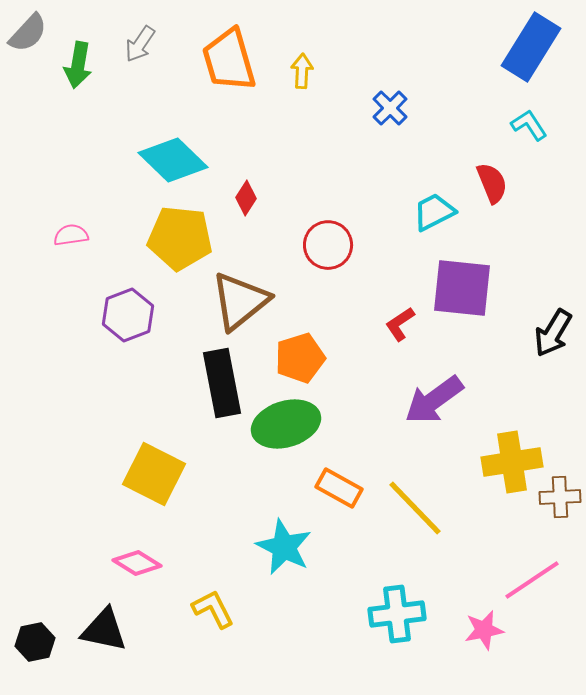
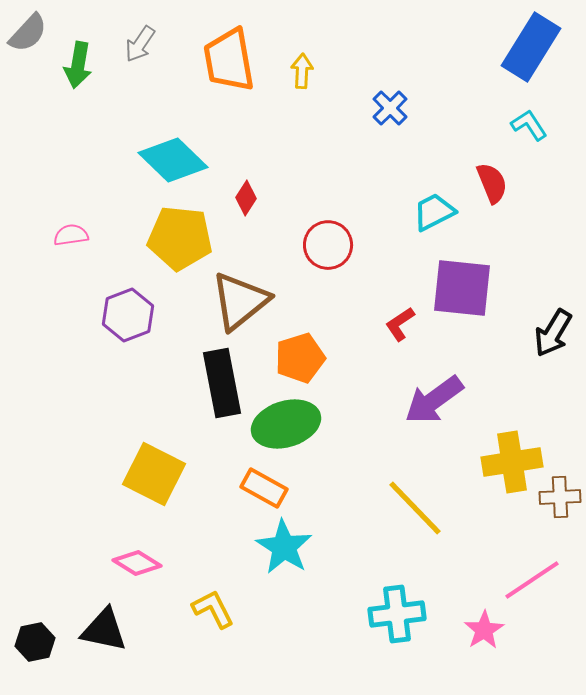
orange trapezoid: rotated 6 degrees clockwise
orange rectangle: moved 75 px left
cyan star: rotated 6 degrees clockwise
pink star: rotated 21 degrees counterclockwise
